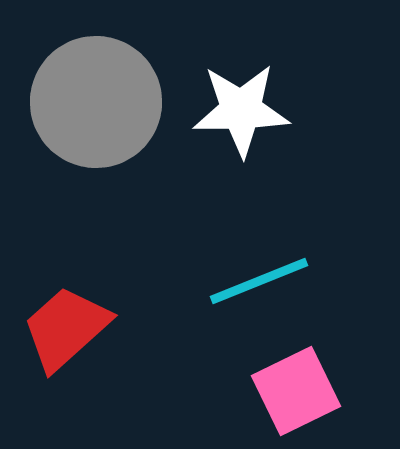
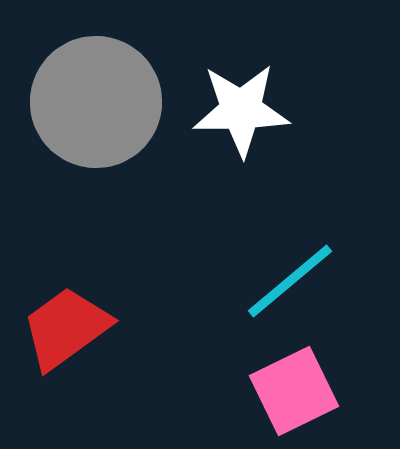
cyan line: moved 31 px right; rotated 18 degrees counterclockwise
red trapezoid: rotated 6 degrees clockwise
pink square: moved 2 px left
